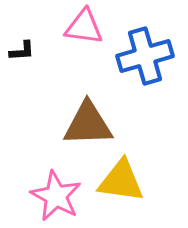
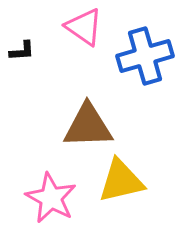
pink triangle: rotated 27 degrees clockwise
brown triangle: moved 2 px down
yellow triangle: rotated 21 degrees counterclockwise
pink star: moved 5 px left, 2 px down
